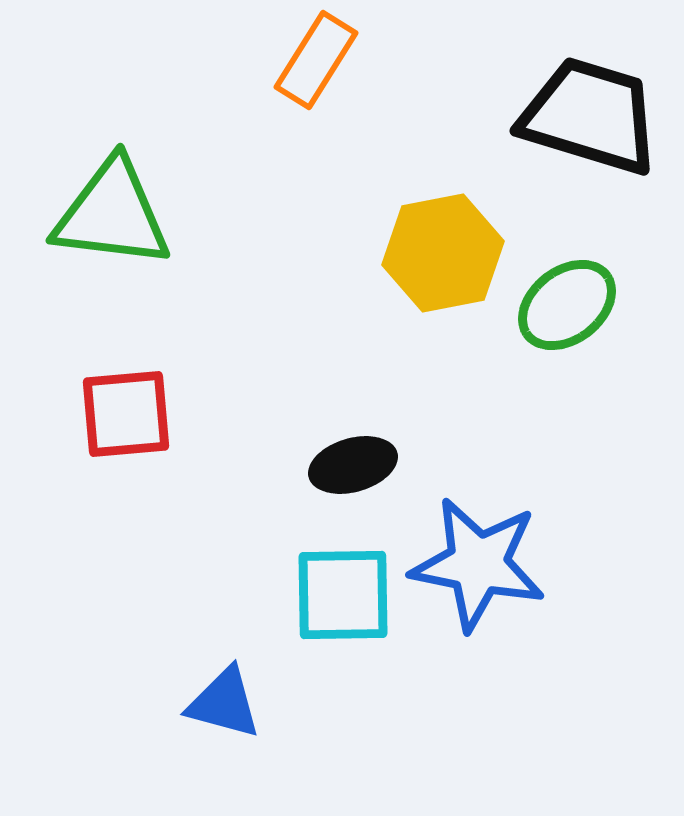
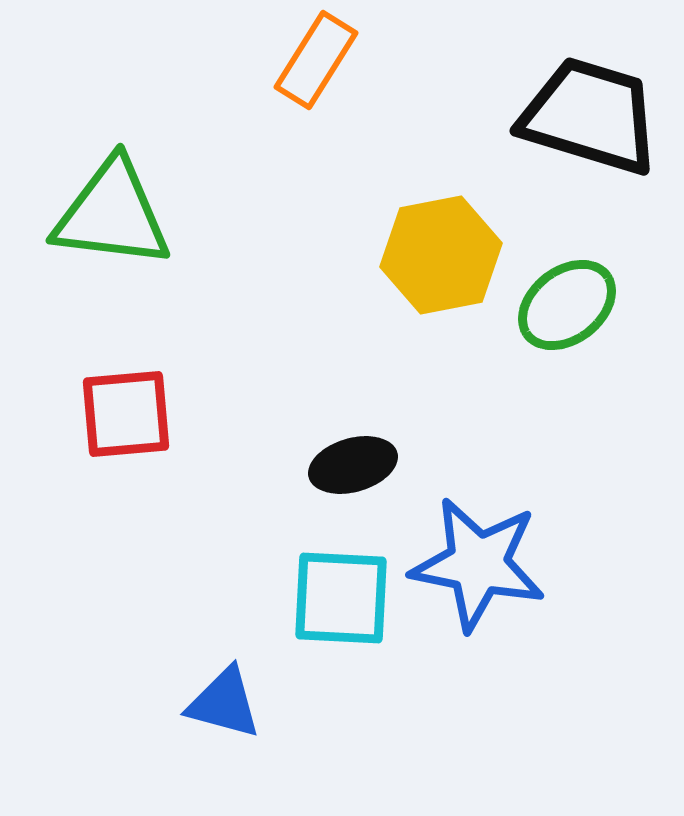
yellow hexagon: moved 2 px left, 2 px down
cyan square: moved 2 px left, 3 px down; rotated 4 degrees clockwise
